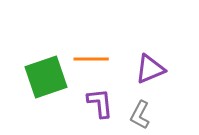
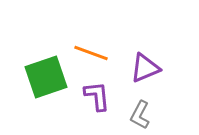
orange line: moved 6 px up; rotated 20 degrees clockwise
purple triangle: moved 5 px left, 1 px up
purple L-shape: moved 3 px left, 7 px up
